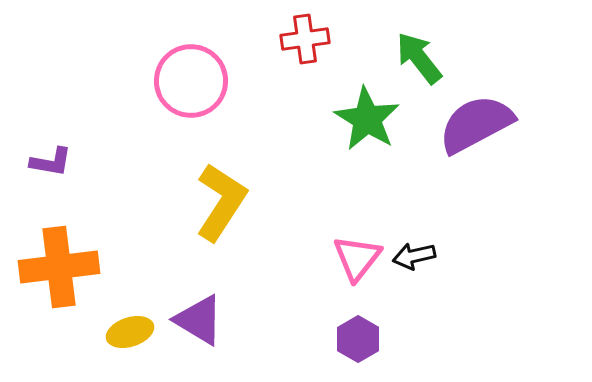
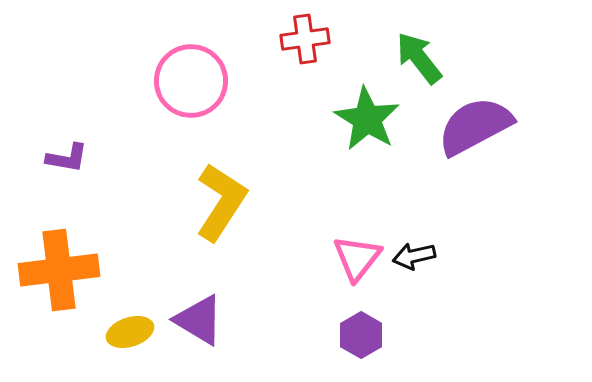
purple semicircle: moved 1 px left, 2 px down
purple L-shape: moved 16 px right, 4 px up
orange cross: moved 3 px down
purple hexagon: moved 3 px right, 4 px up
